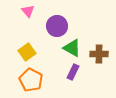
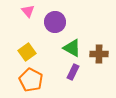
purple circle: moved 2 px left, 4 px up
